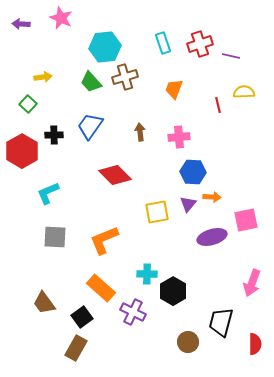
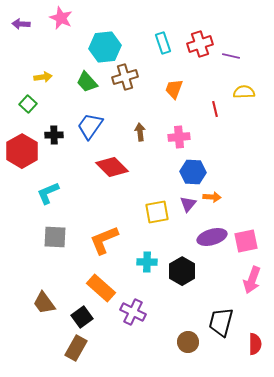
green trapezoid: moved 4 px left
red line: moved 3 px left, 4 px down
red diamond: moved 3 px left, 8 px up
pink square: moved 21 px down
cyan cross: moved 12 px up
pink arrow: moved 3 px up
black hexagon: moved 9 px right, 20 px up
